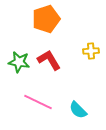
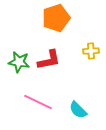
orange pentagon: moved 10 px right, 1 px up
red L-shape: rotated 110 degrees clockwise
